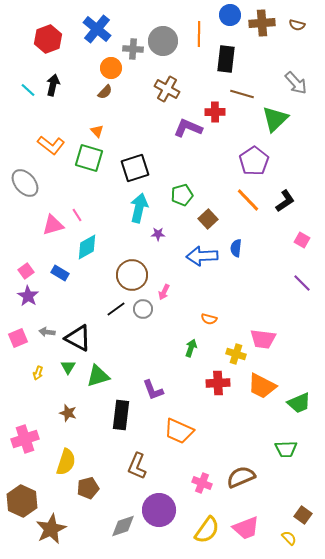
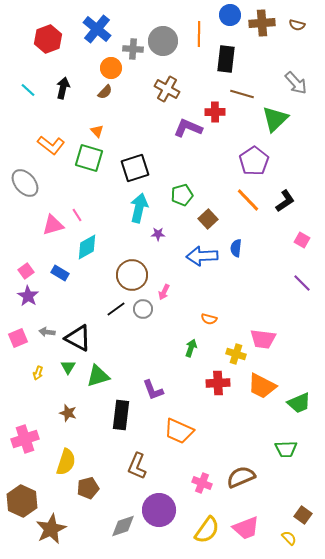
black arrow at (53, 85): moved 10 px right, 3 px down
